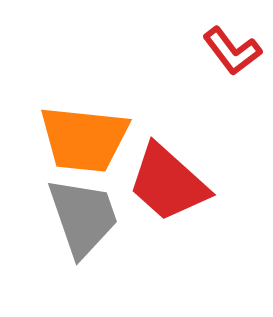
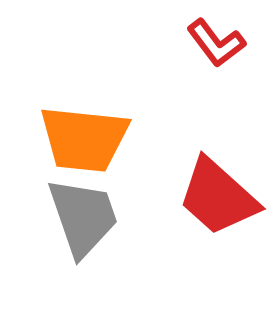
red L-shape: moved 16 px left, 8 px up
red trapezoid: moved 50 px right, 14 px down
